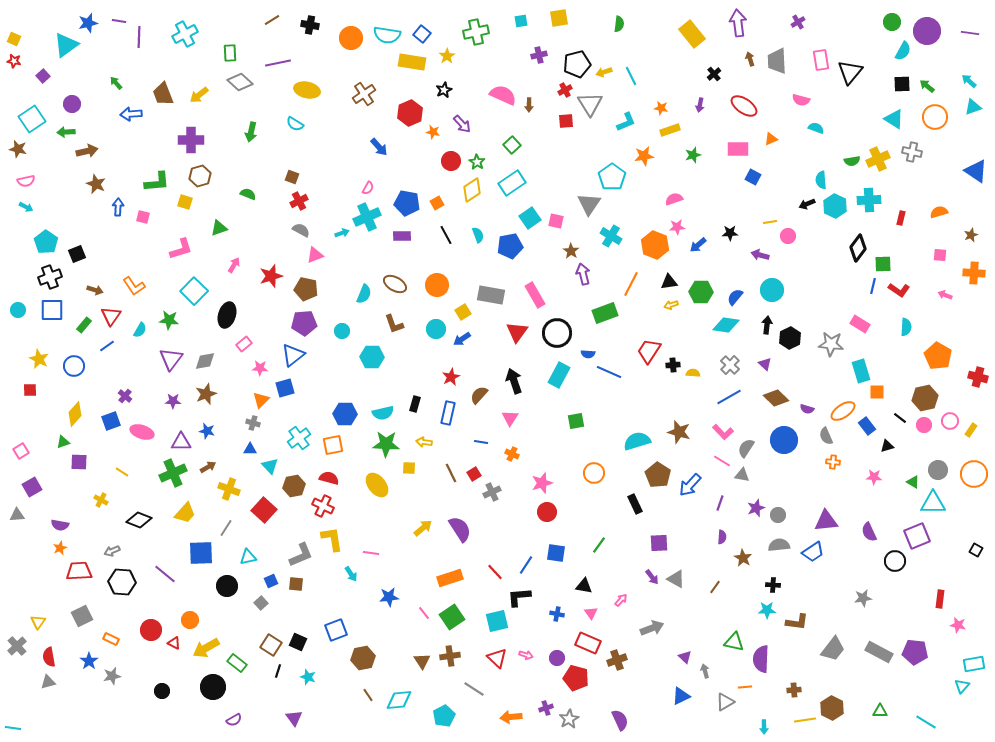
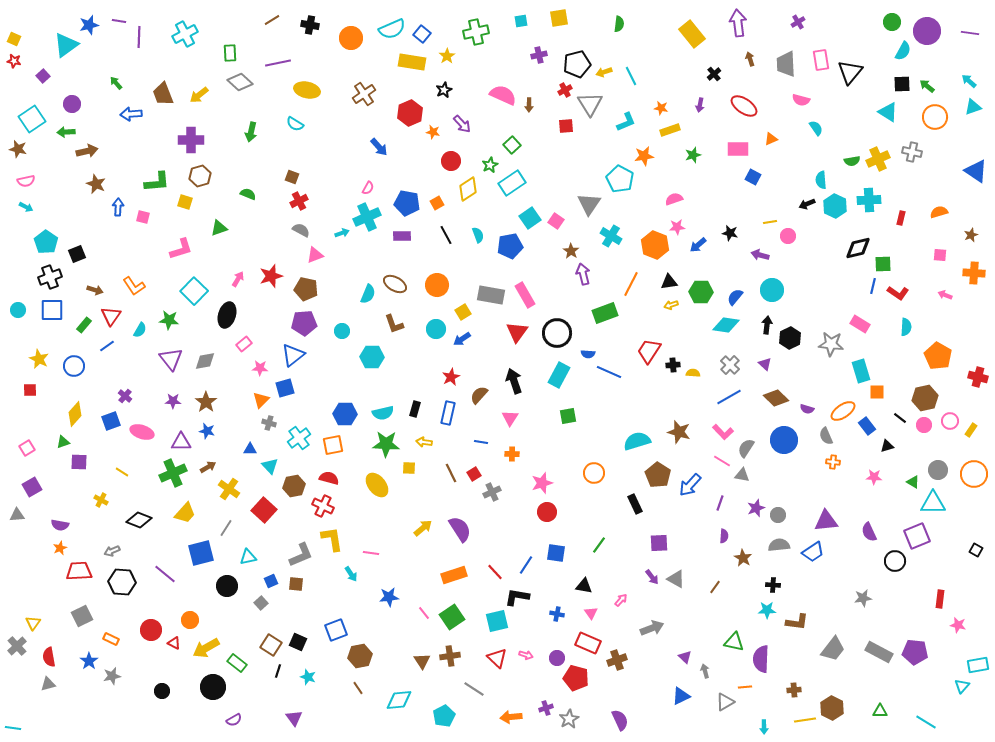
blue star at (88, 23): moved 1 px right, 2 px down
cyan semicircle at (387, 35): moved 5 px right, 6 px up; rotated 32 degrees counterclockwise
gray trapezoid at (777, 61): moved 9 px right, 3 px down
cyan triangle at (894, 119): moved 6 px left, 7 px up
red square at (566, 121): moved 5 px down
cyan semicircle at (816, 128): rotated 35 degrees clockwise
green star at (477, 162): moved 13 px right, 3 px down; rotated 14 degrees clockwise
cyan pentagon at (612, 177): moved 8 px right, 2 px down; rotated 8 degrees counterclockwise
yellow diamond at (472, 190): moved 4 px left, 1 px up
pink square at (556, 221): rotated 21 degrees clockwise
black star at (730, 233): rotated 14 degrees clockwise
black diamond at (858, 248): rotated 40 degrees clockwise
pink arrow at (234, 265): moved 4 px right, 14 px down
red L-shape at (899, 290): moved 1 px left, 3 px down
cyan semicircle at (364, 294): moved 4 px right
pink rectangle at (535, 295): moved 10 px left
purple triangle at (171, 359): rotated 15 degrees counterclockwise
brown star at (206, 394): moved 8 px down; rotated 15 degrees counterclockwise
black rectangle at (415, 404): moved 5 px down
green square at (576, 421): moved 8 px left, 5 px up
gray cross at (253, 423): moved 16 px right
pink square at (21, 451): moved 6 px right, 3 px up
orange cross at (512, 454): rotated 24 degrees counterclockwise
yellow cross at (229, 489): rotated 15 degrees clockwise
purple semicircle at (722, 537): moved 2 px right, 1 px up
blue square at (201, 553): rotated 12 degrees counterclockwise
orange rectangle at (450, 578): moved 4 px right, 3 px up
black L-shape at (519, 597): moved 2 px left; rotated 15 degrees clockwise
yellow triangle at (38, 622): moved 5 px left, 1 px down
brown hexagon at (363, 658): moved 3 px left, 2 px up
cyan rectangle at (974, 664): moved 4 px right, 1 px down
gray triangle at (48, 682): moved 2 px down
brown line at (368, 695): moved 10 px left, 7 px up
